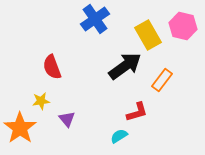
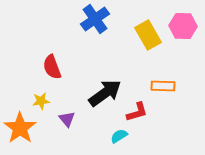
pink hexagon: rotated 12 degrees counterclockwise
black arrow: moved 20 px left, 27 px down
orange rectangle: moved 1 px right, 6 px down; rotated 55 degrees clockwise
